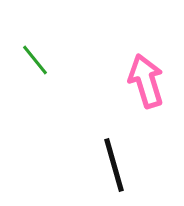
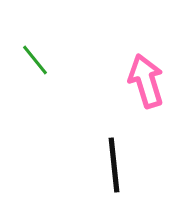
black line: rotated 10 degrees clockwise
